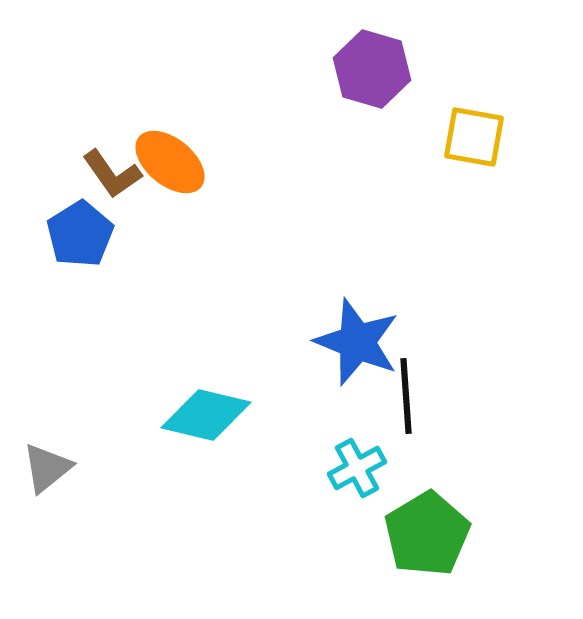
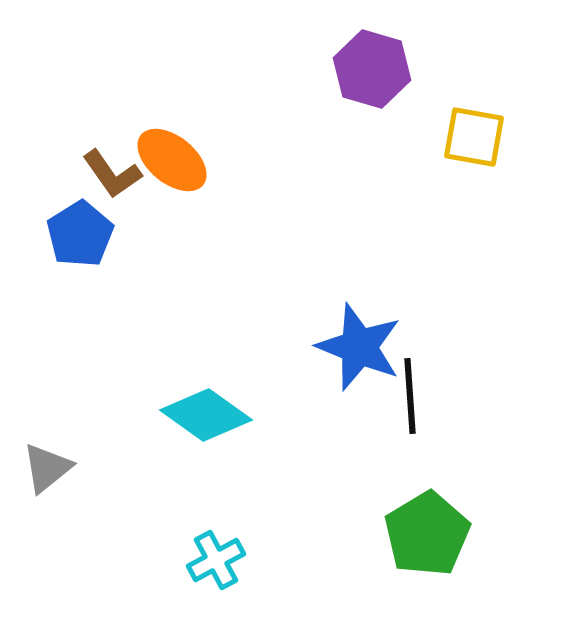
orange ellipse: moved 2 px right, 2 px up
blue star: moved 2 px right, 5 px down
black line: moved 4 px right
cyan diamond: rotated 22 degrees clockwise
cyan cross: moved 141 px left, 92 px down
